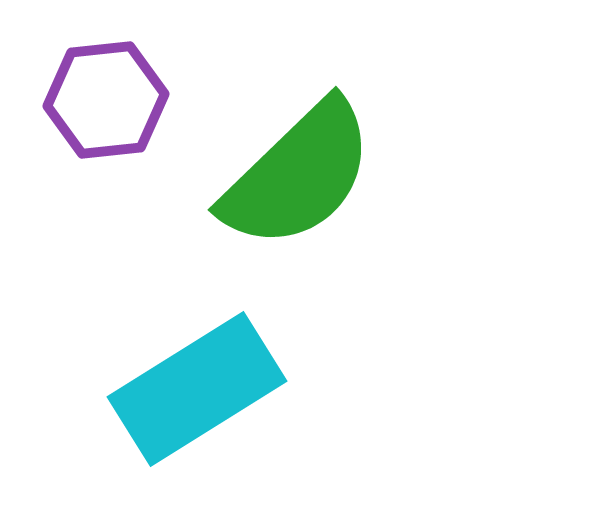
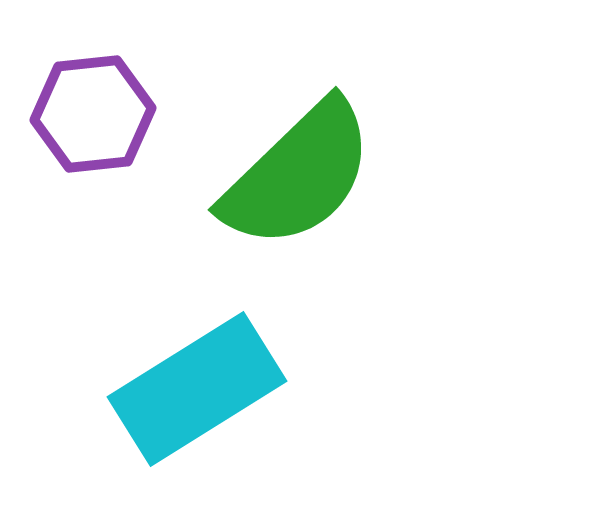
purple hexagon: moved 13 px left, 14 px down
